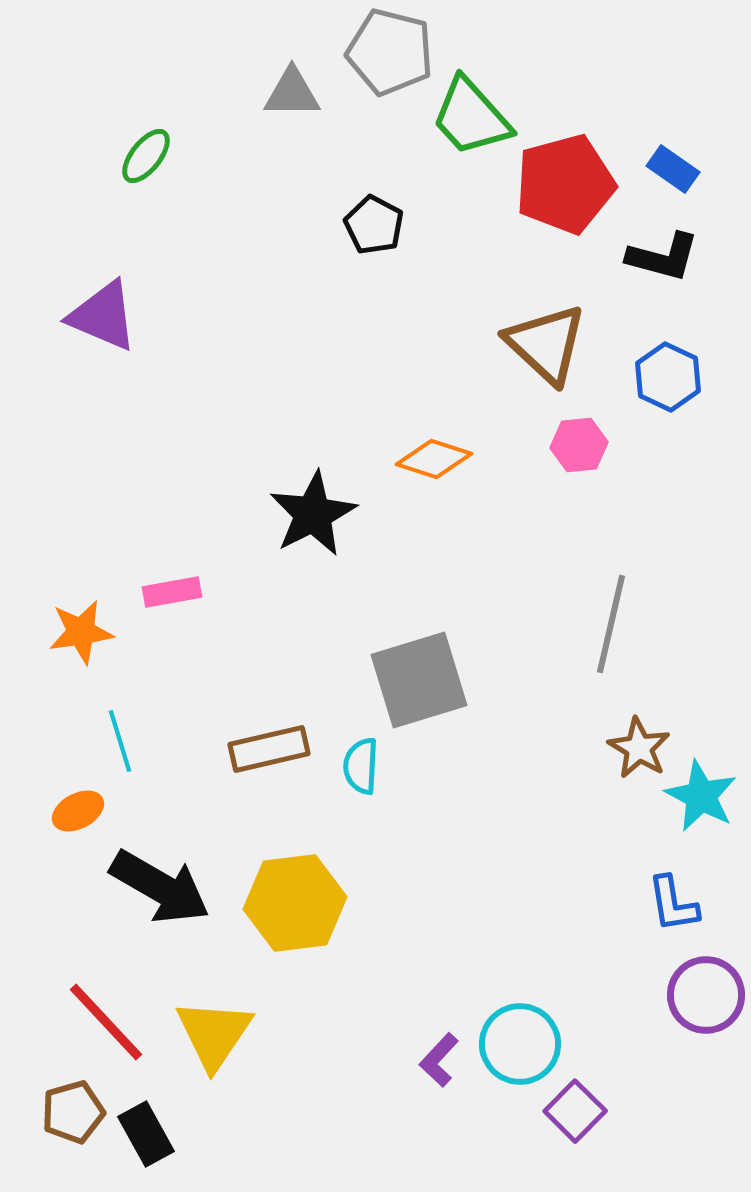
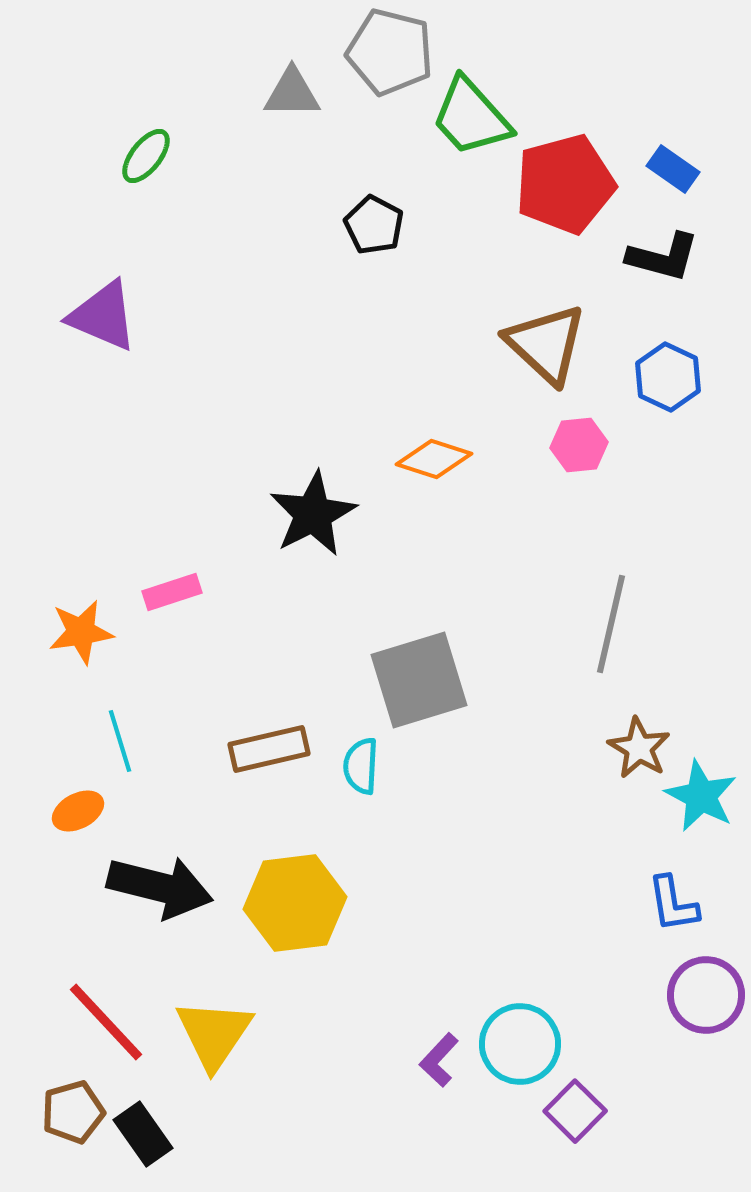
pink rectangle: rotated 8 degrees counterclockwise
black arrow: rotated 16 degrees counterclockwise
black rectangle: moved 3 px left; rotated 6 degrees counterclockwise
